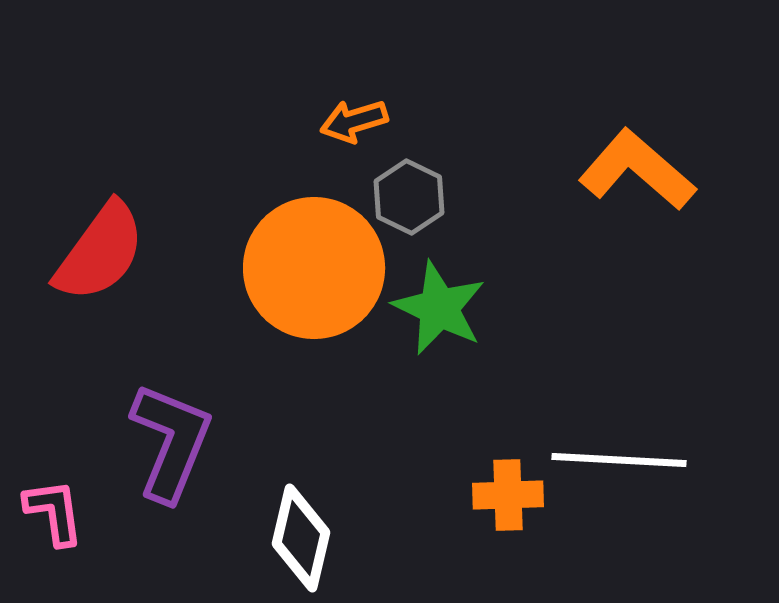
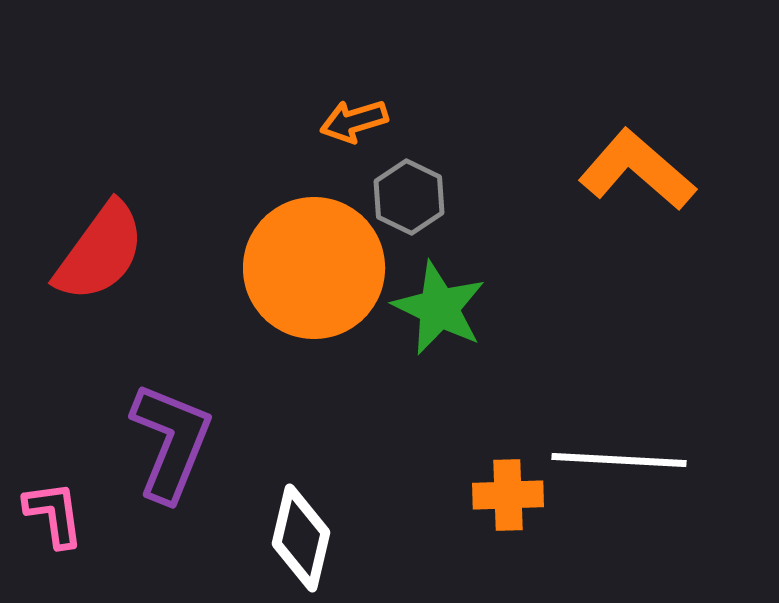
pink L-shape: moved 2 px down
